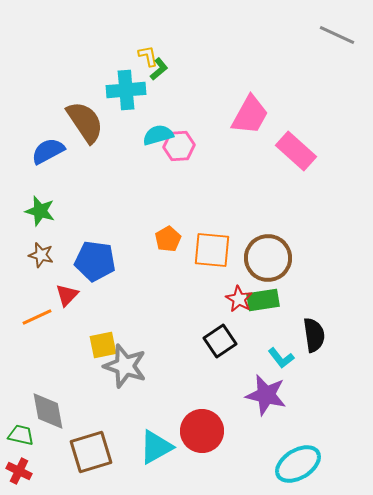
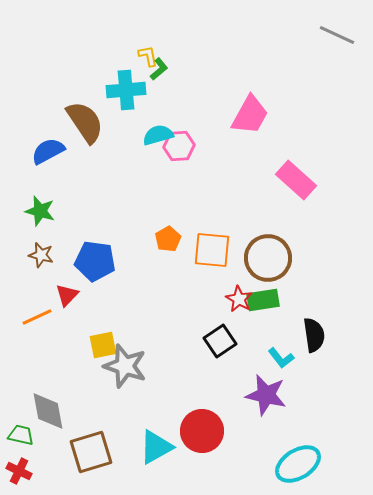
pink rectangle: moved 29 px down
